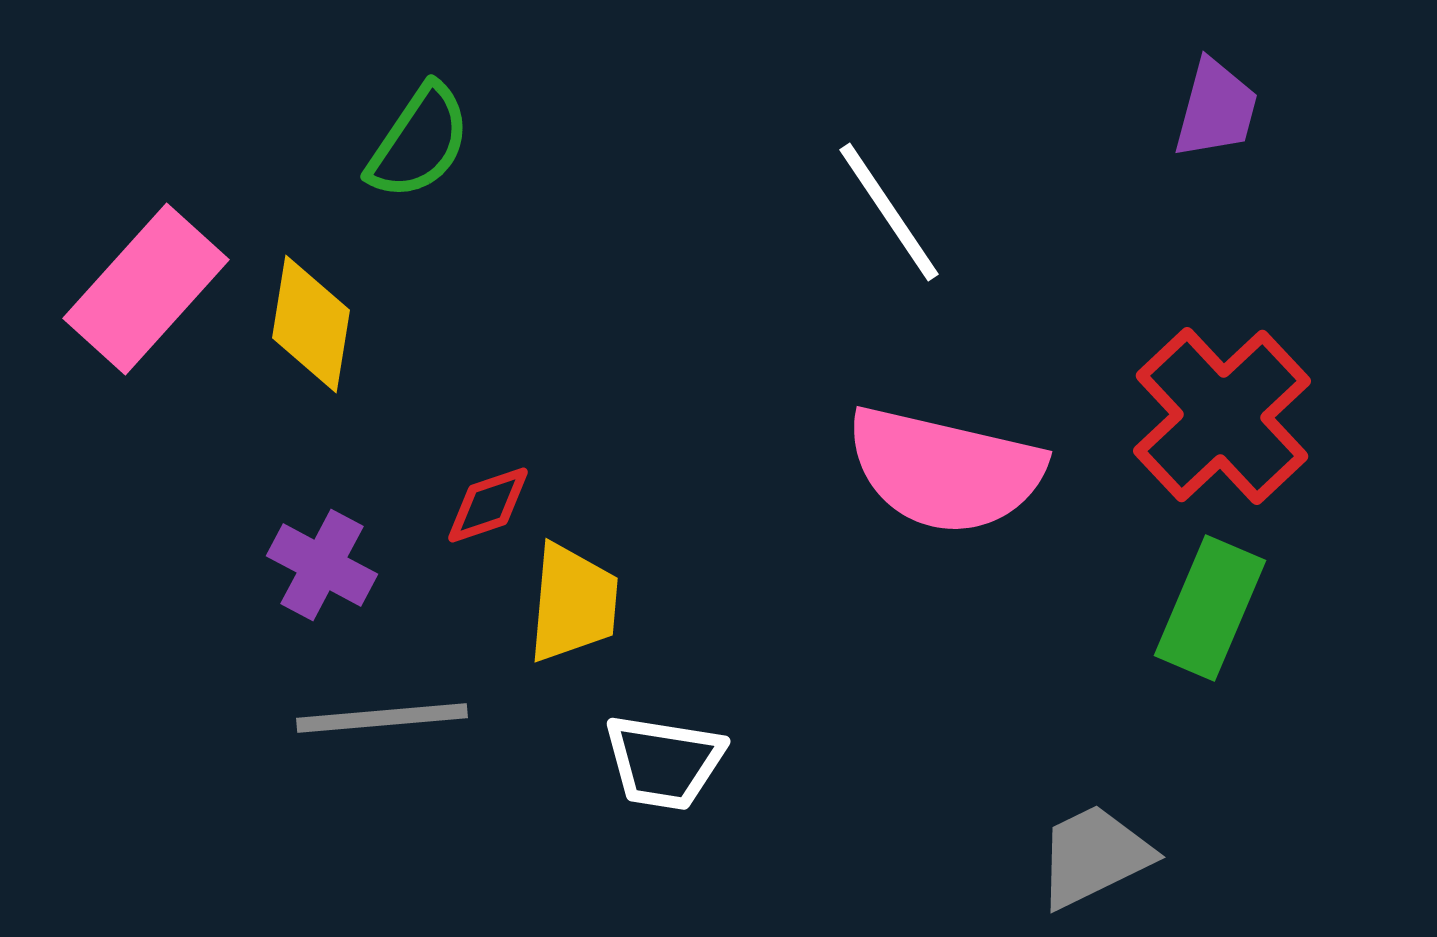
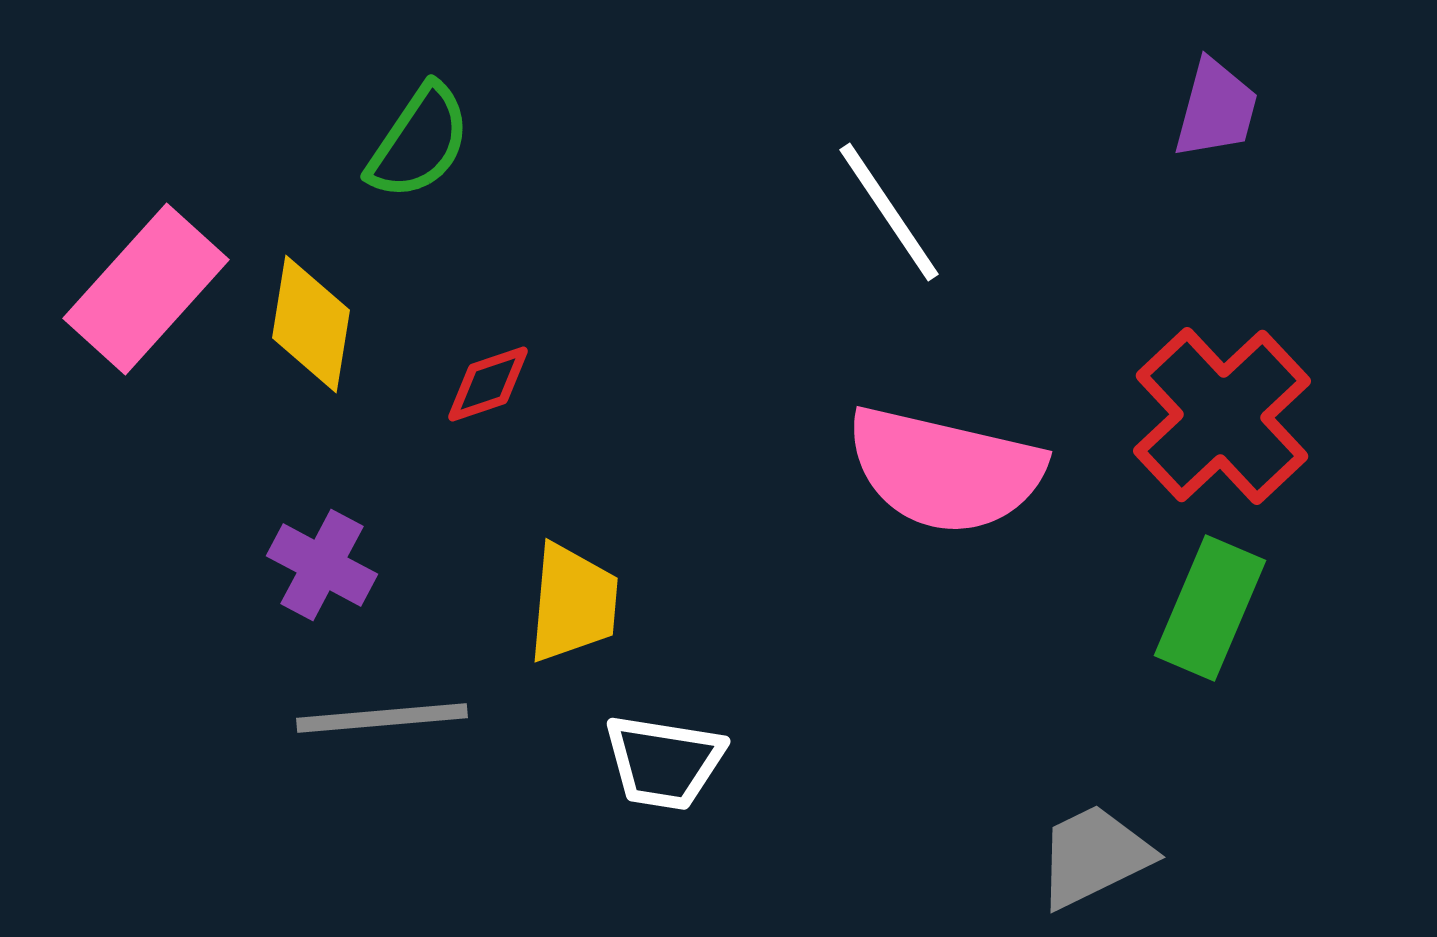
red diamond: moved 121 px up
